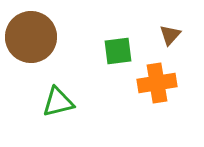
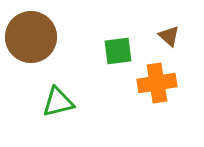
brown triangle: moved 1 px left, 1 px down; rotated 30 degrees counterclockwise
